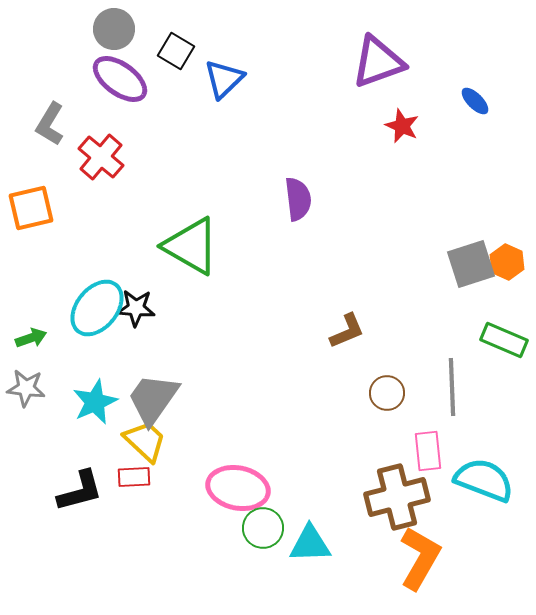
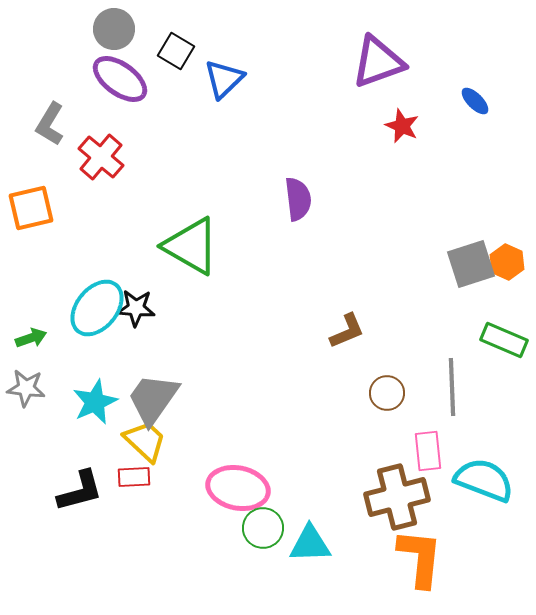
orange L-shape: rotated 24 degrees counterclockwise
